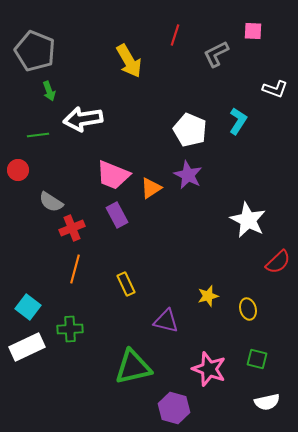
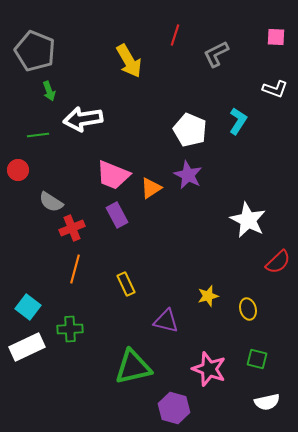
pink square: moved 23 px right, 6 px down
